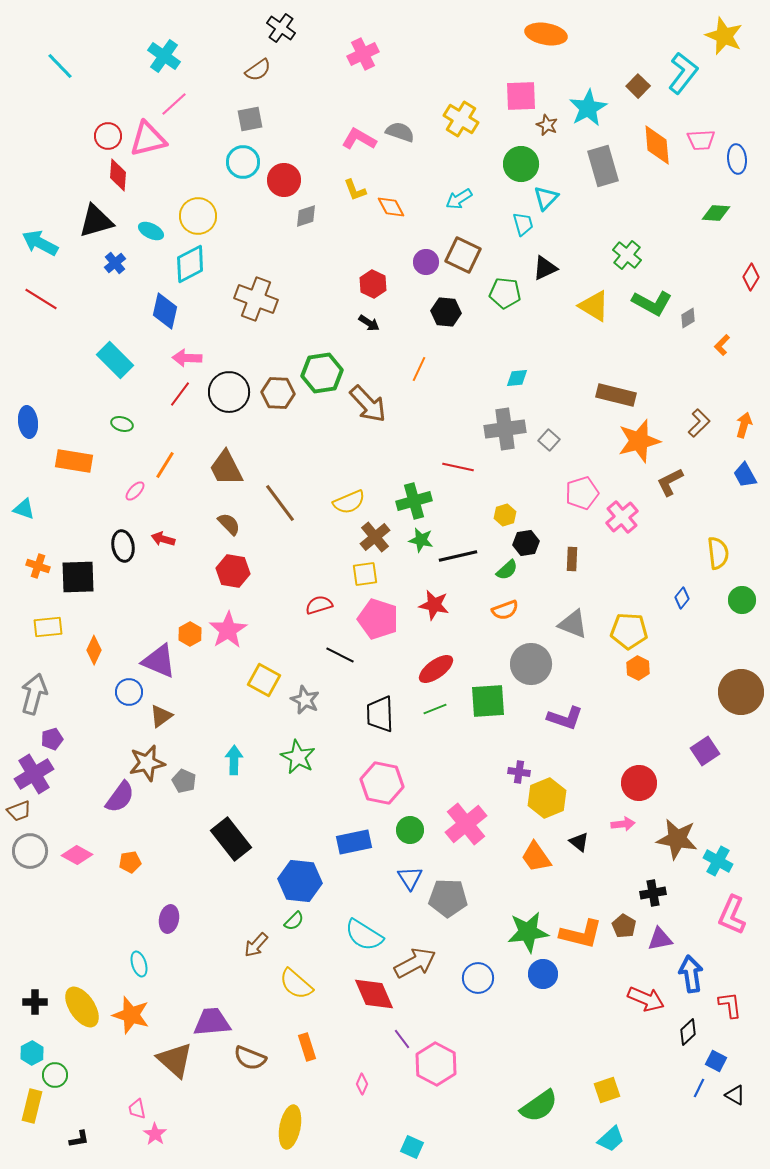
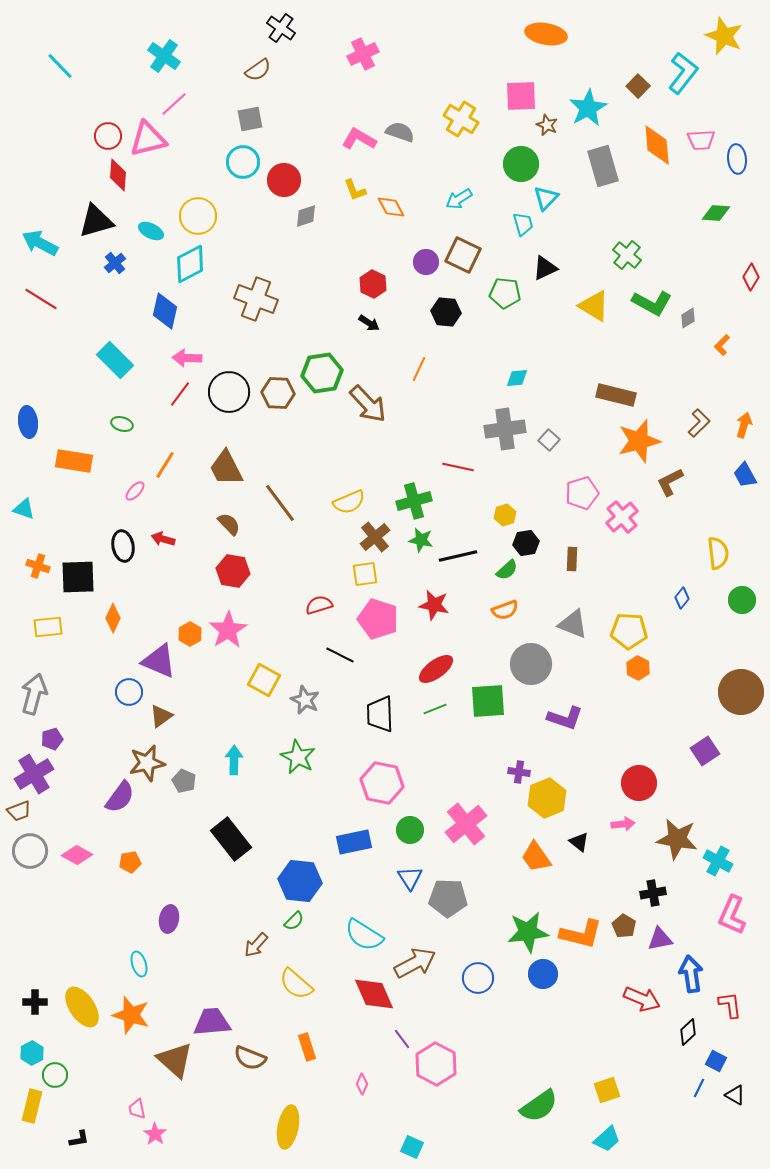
orange diamond at (94, 650): moved 19 px right, 32 px up
red arrow at (646, 999): moved 4 px left
yellow ellipse at (290, 1127): moved 2 px left
cyan trapezoid at (611, 1139): moved 4 px left
